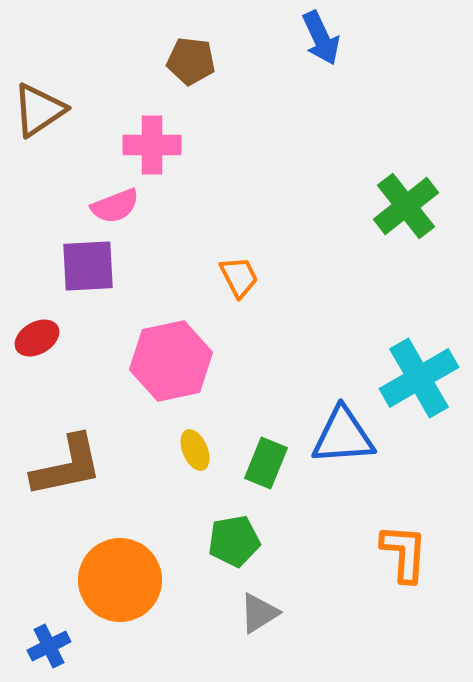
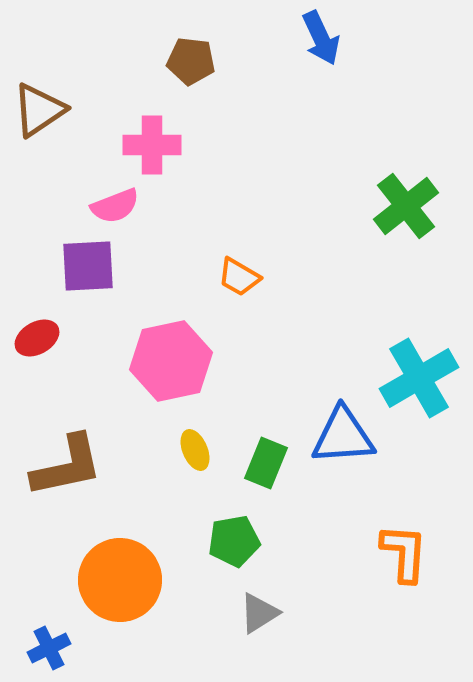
orange trapezoid: rotated 147 degrees clockwise
blue cross: moved 2 px down
